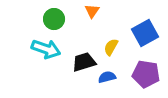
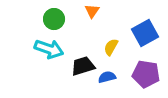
cyan arrow: moved 3 px right
black trapezoid: moved 1 px left, 4 px down
